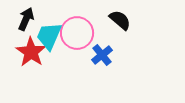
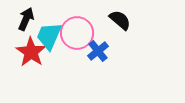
blue cross: moved 4 px left, 4 px up
